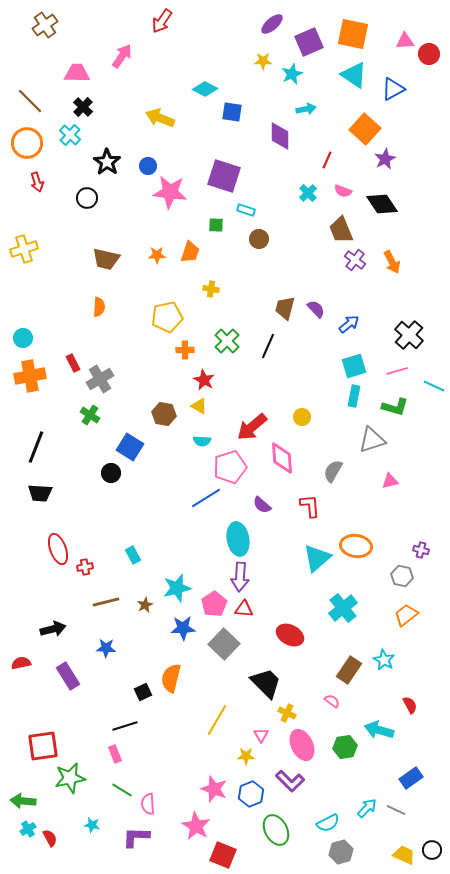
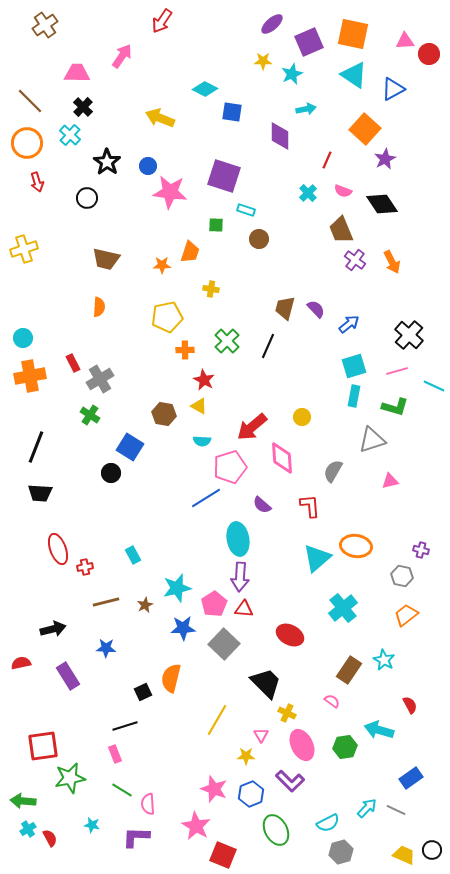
orange star at (157, 255): moved 5 px right, 10 px down
